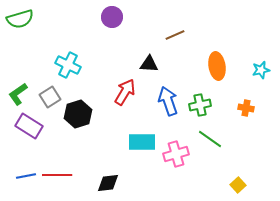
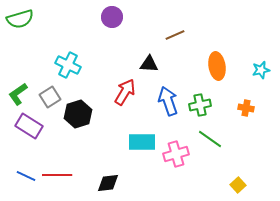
blue line: rotated 36 degrees clockwise
